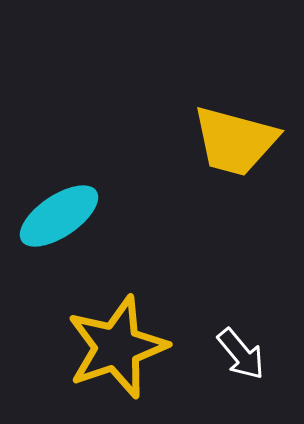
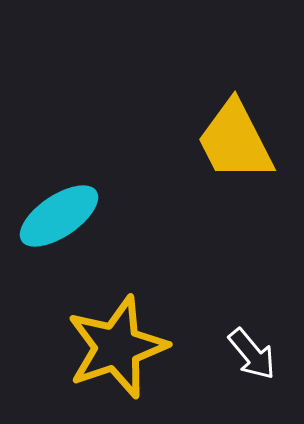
yellow trapezoid: rotated 48 degrees clockwise
white arrow: moved 11 px right
